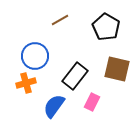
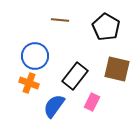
brown line: rotated 36 degrees clockwise
orange cross: moved 3 px right; rotated 36 degrees clockwise
